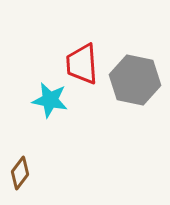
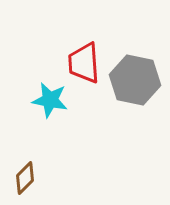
red trapezoid: moved 2 px right, 1 px up
brown diamond: moved 5 px right, 5 px down; rotated 8 degrees clockwise
